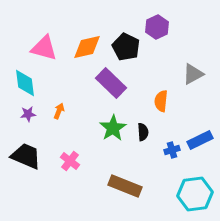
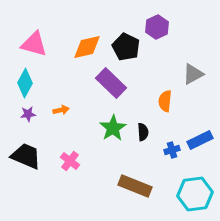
pink triangle: moved 10 px left, 4 px up
cyan diamond: rotated 36 degrees clockwise
orange semicircle: moved 4 px right
orange arrow: moved 2 px right, 1 px up; rotated 56 degrees clockwise
brown rectangle: moved 10 px right
